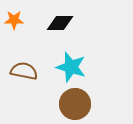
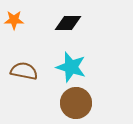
black diamond: moved 8 px right
brown circle: moved 1 px right, 1 px up
